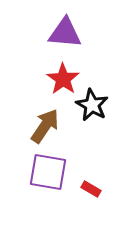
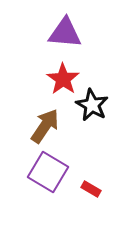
purple square: rotated 21 degrees clockwise
